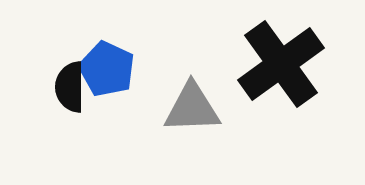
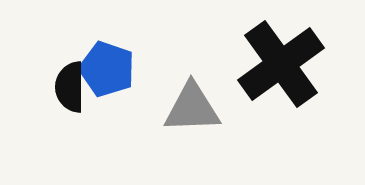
blue pentagon: rotated 6 degrees counterclockwise
